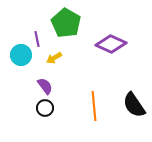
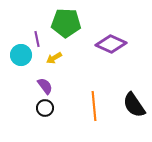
green pentagon: rotated 28 degrees counterclockwise
